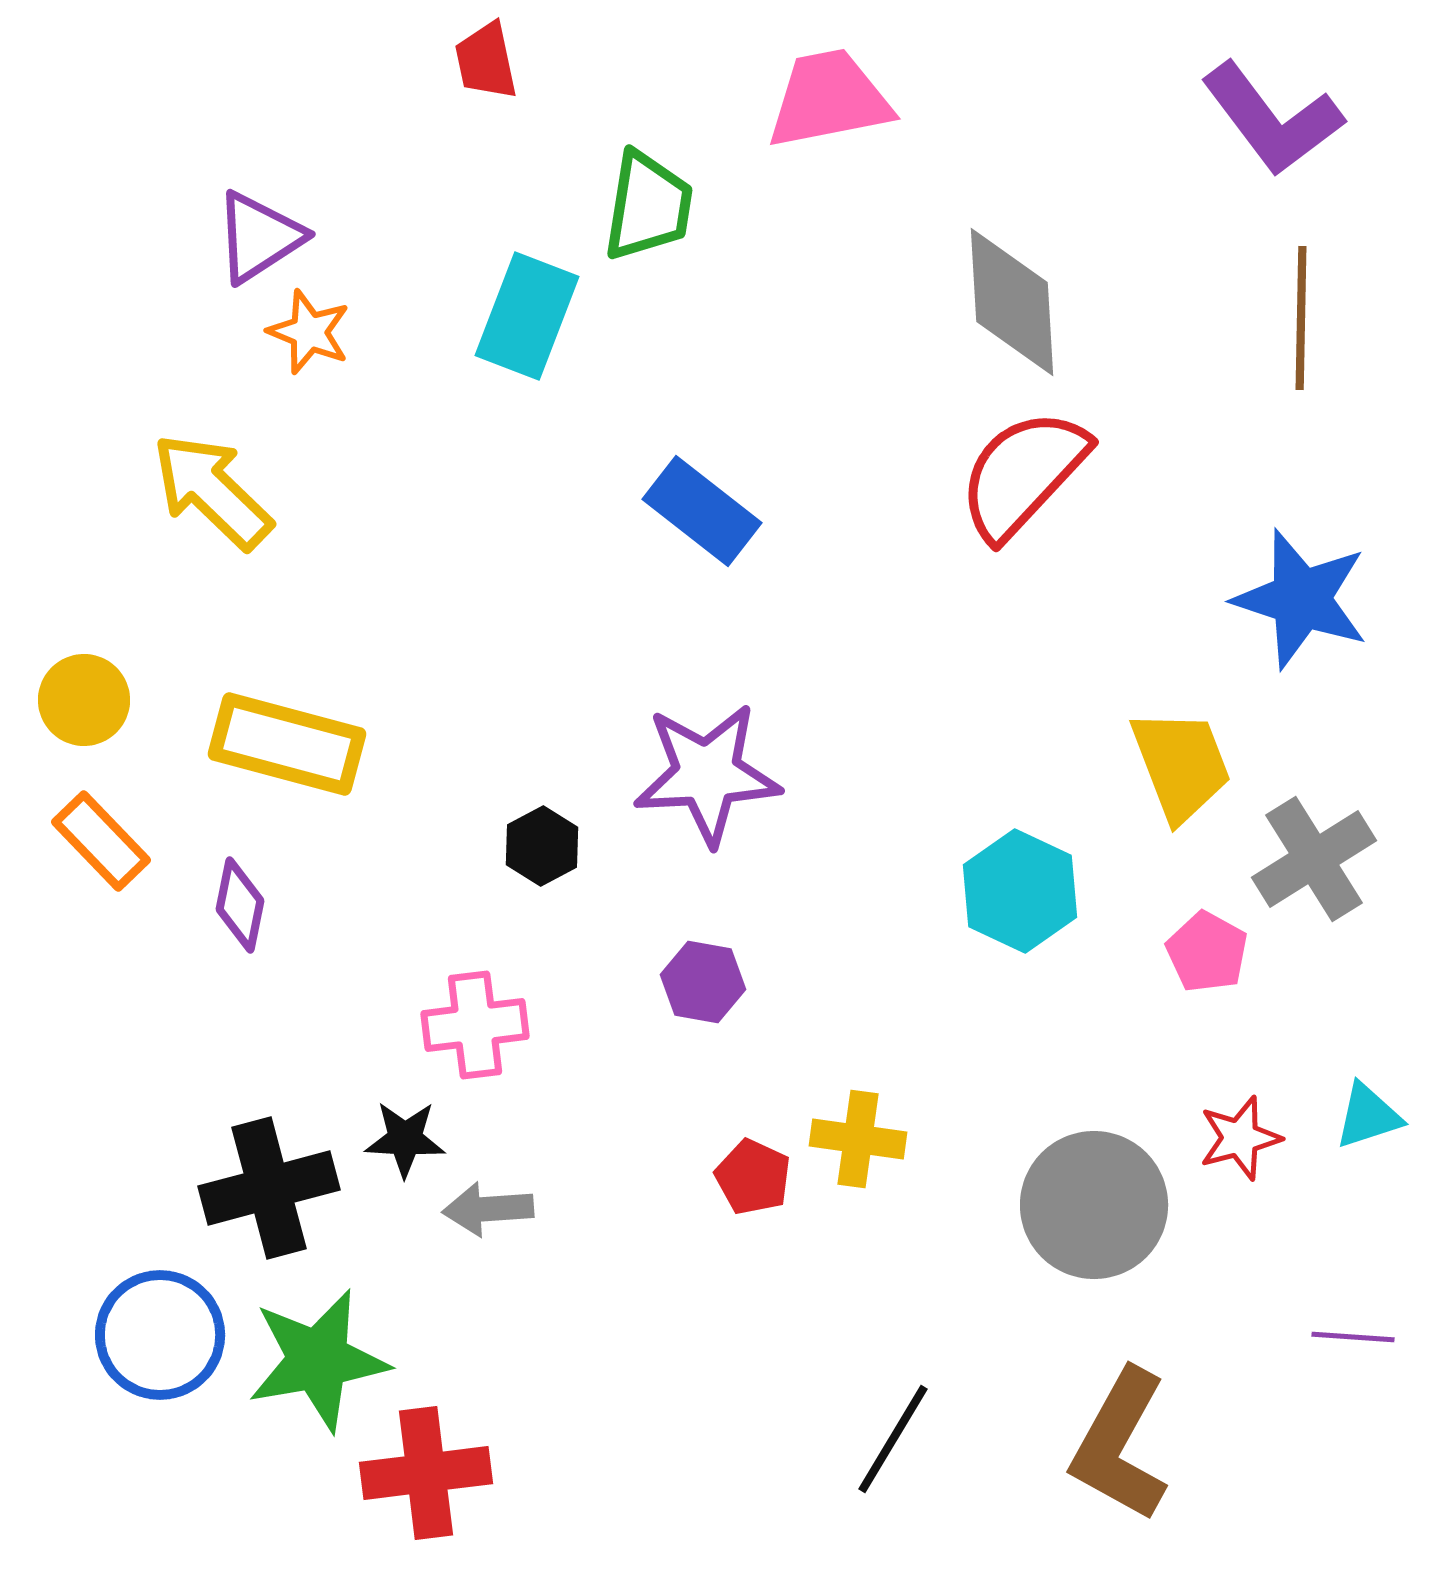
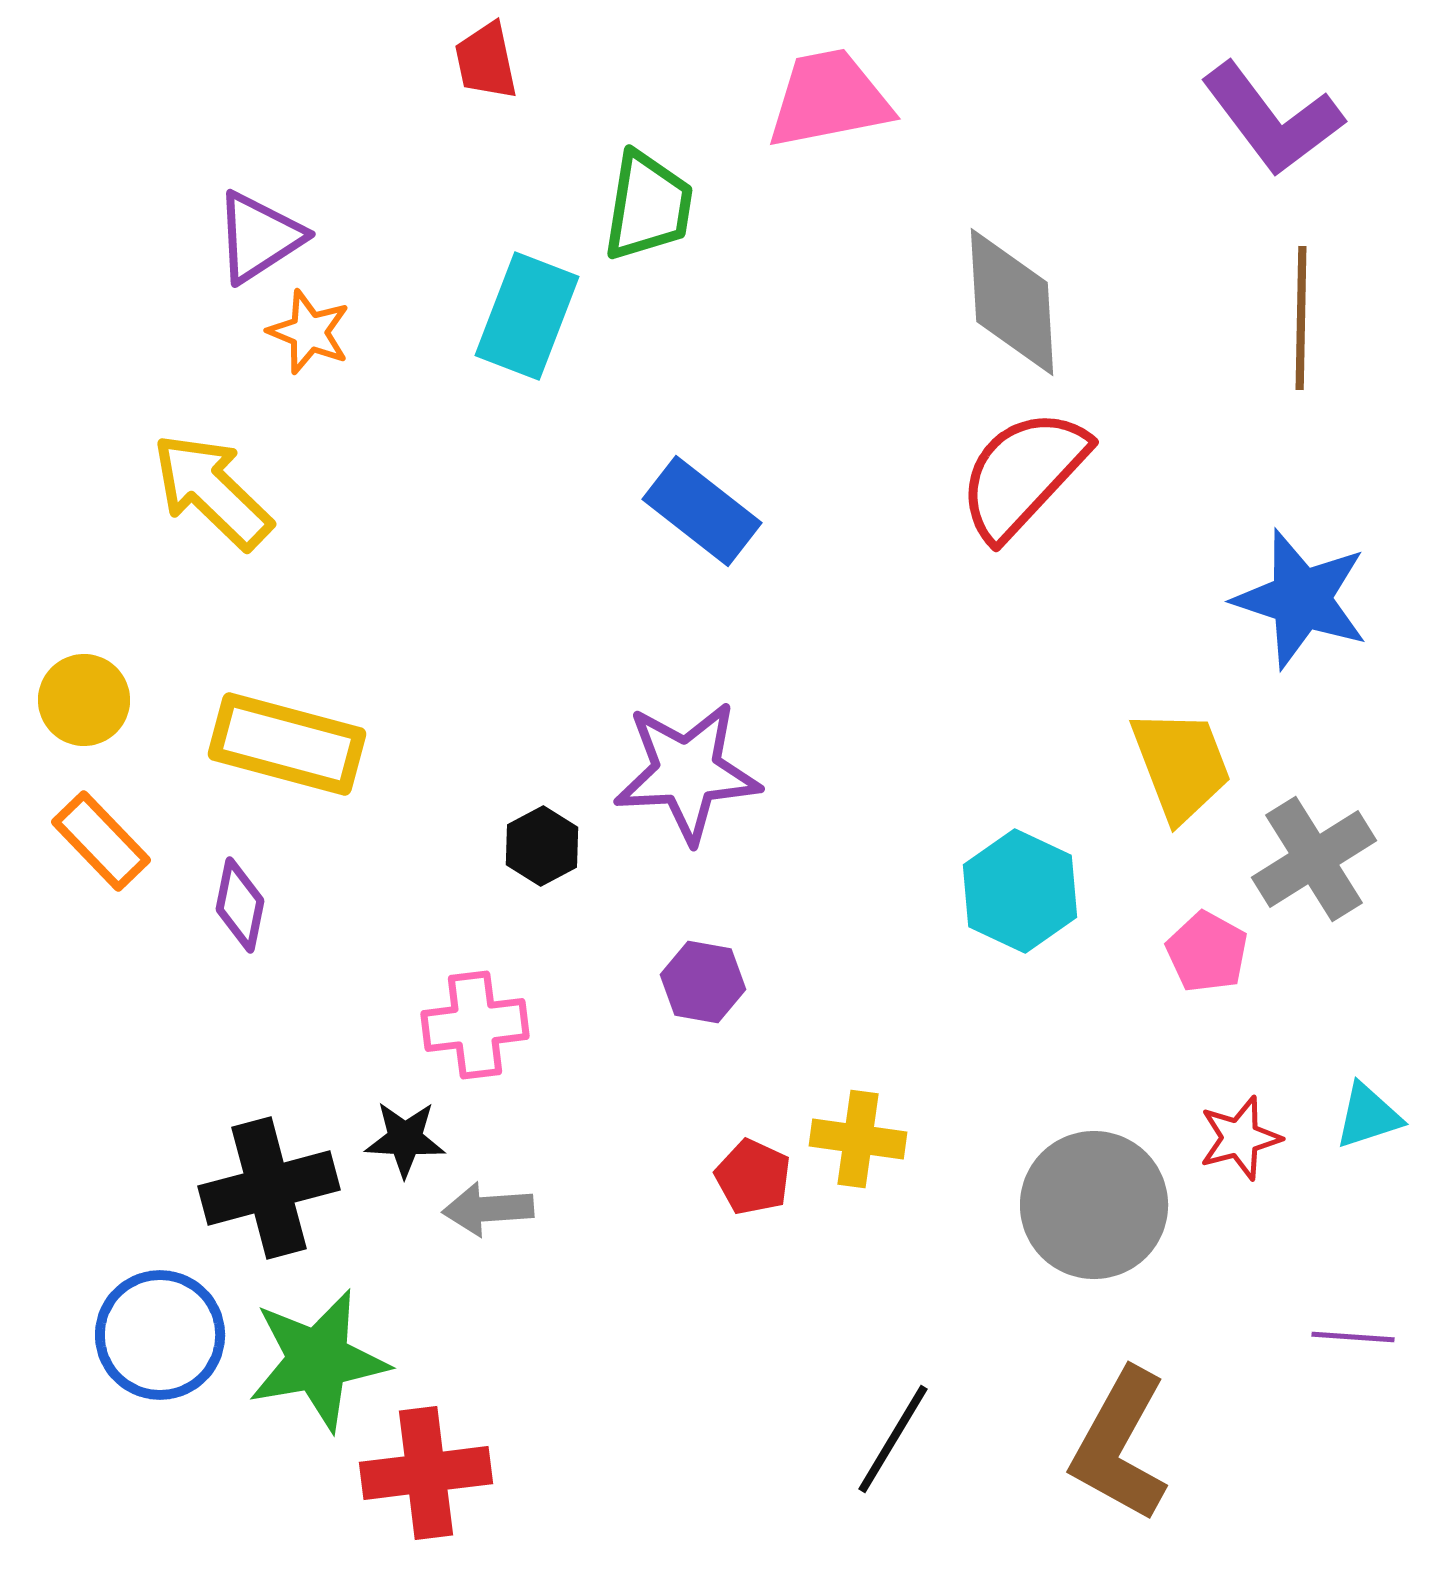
purple star: moved 20 px left, 2 px up
